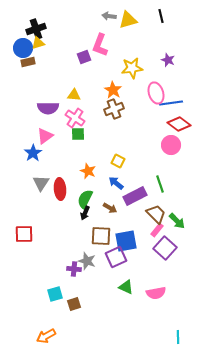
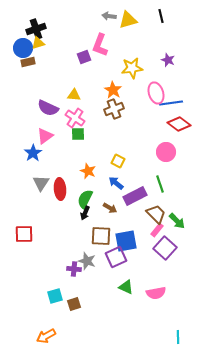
purple semicircle at (48, 108): rotated 25 degrees clockwise
pink circle at (171, 145): moved 5 px left, 7 px down
cyan square at (55, 294): moved 2 px down
